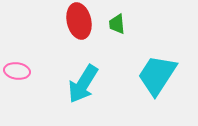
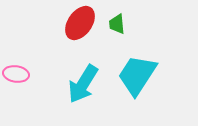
red ellipse: moved 1 px right, 2 px down; rotated 48 degrees clockwise
pink ellipse: moved 1 px left, 3 px down
cyan trapezoid: moved 20 px left
